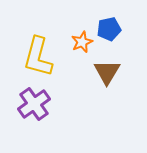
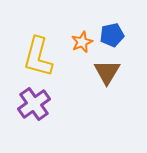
blue pentagon: moved 3 px right, 6 px down
